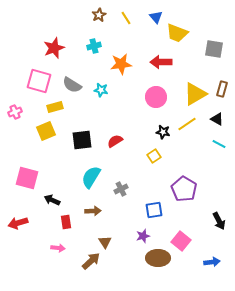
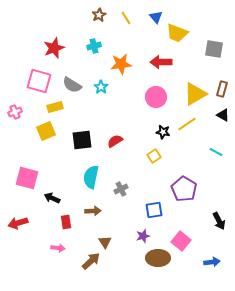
cyan star at (101, 90): moved 3 px up; rotated 24 degrees clockwise
black triangle at (217, 119): moved 6 px right, 4 px up
cyan line at (219, 144): moved 3 px left, 8 px down
cyan semicircle at (91, 177): rotated 20 degrees counterclockwise
black arrow at (52, 200): moved 2 px up
